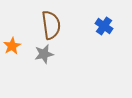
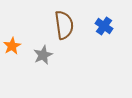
brown semicircle: moved 13 px right
gray star: moved 1 px left, 1 px down; rotated 12 degrees counterclockwise
